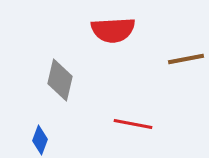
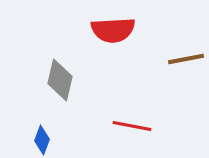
red line: moved 1 px left, 2 px down
blue diamond: moved 2 px right
